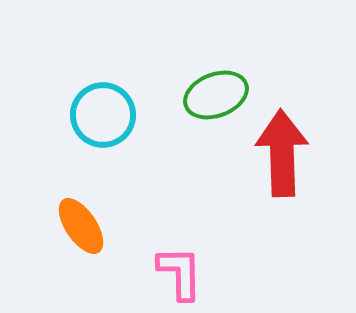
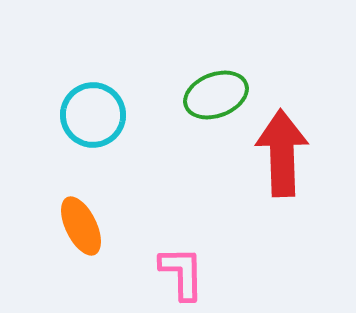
cyan circle: moved 10 px left
orange ellipse: rotated 8 degrees clockwise
pink L-shape: moved 2 px right
